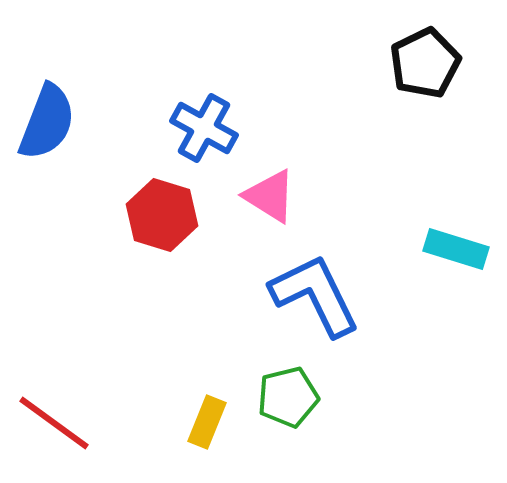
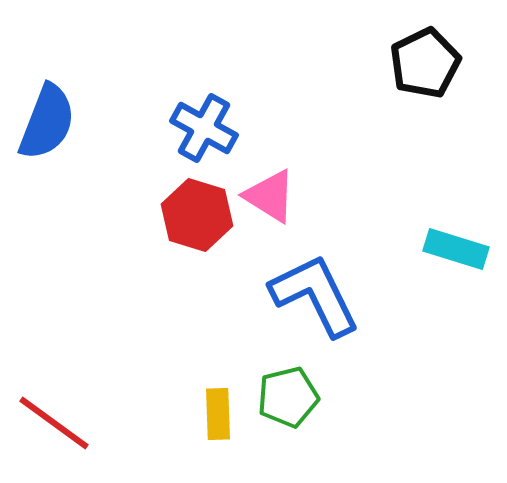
red hexagon: moved 35 px right
yellow rectangle: moved 11 px right, 8 px up; rotated 24 degrees counterclockwise
